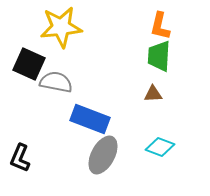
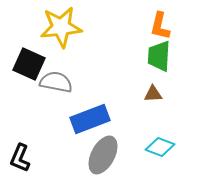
blue rectangle: rotated 42 degrees counterclockwise
